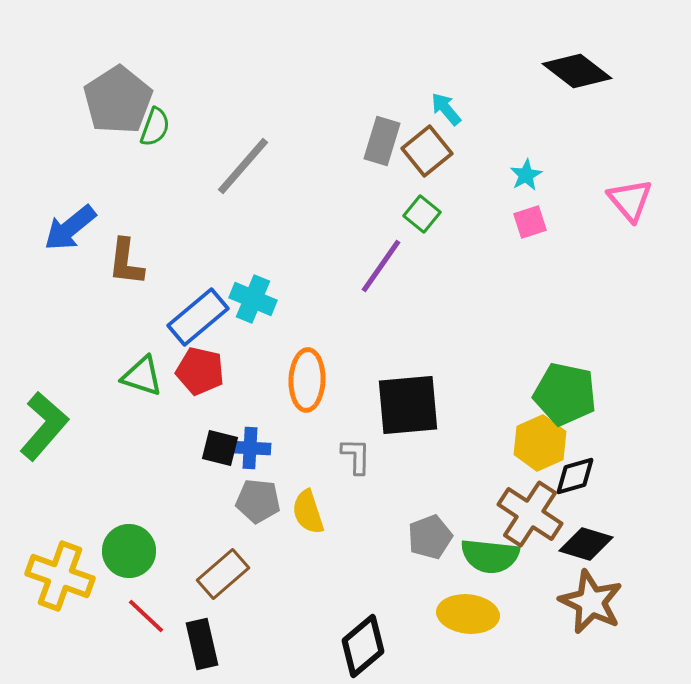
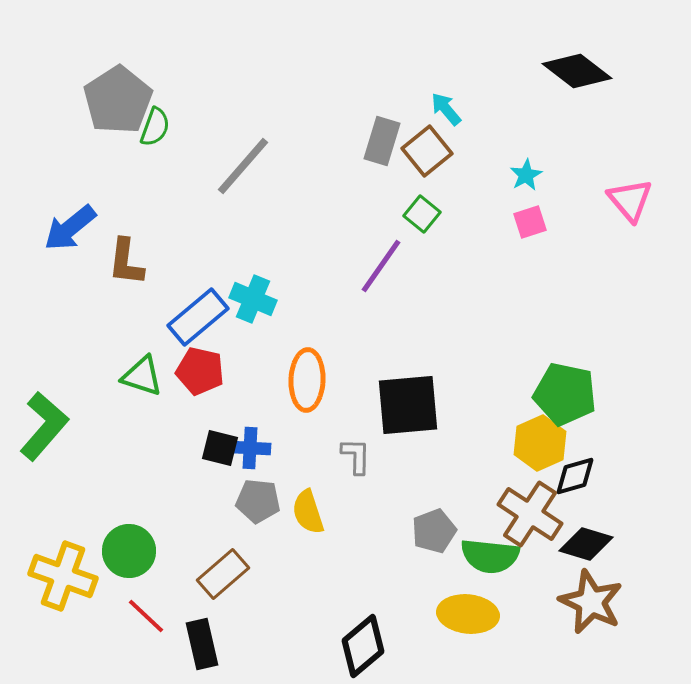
gray pentagon at (430, 537): moved 4 px right, 6 px up
yellow cross at (60, 576): moved 3 px right
